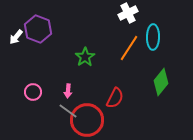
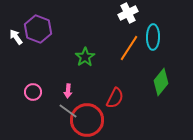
white arrow: rotated 105 degrees clockwise
